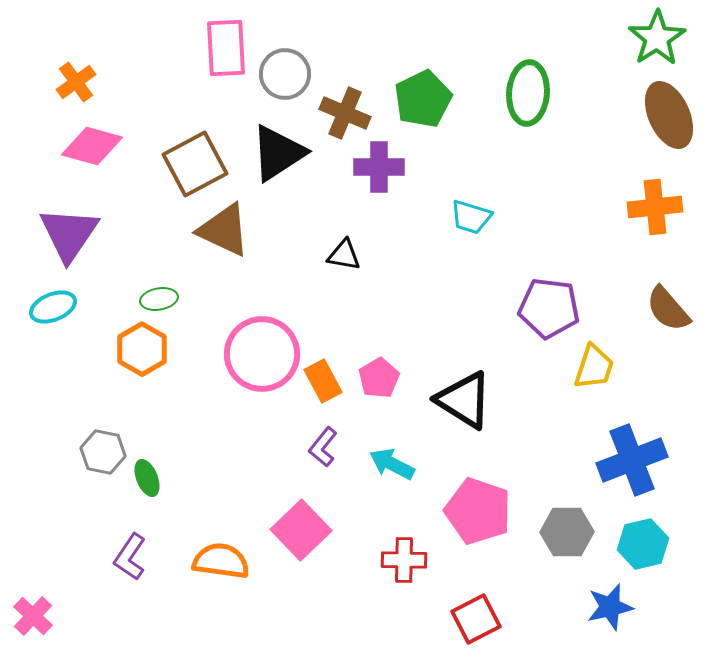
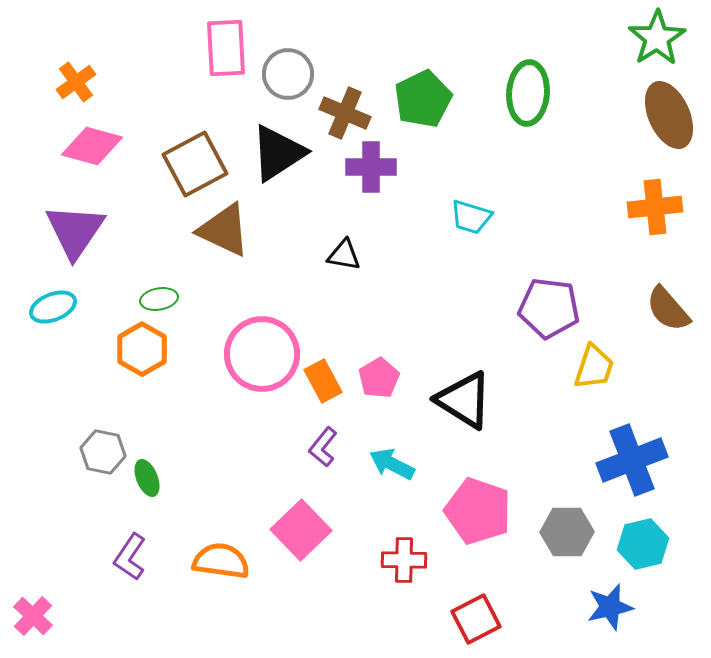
gray circle at (285, 74): moved 3 px right
purple cross at (379, 167): moved 8 px left
purple triangle at (69, 234): moved 6 px right, 3 px up
